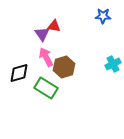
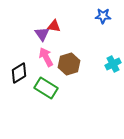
brown hexagon: moved 5 px right, 3 px up
black diamond: rotated 15 degrees counterclockwise
